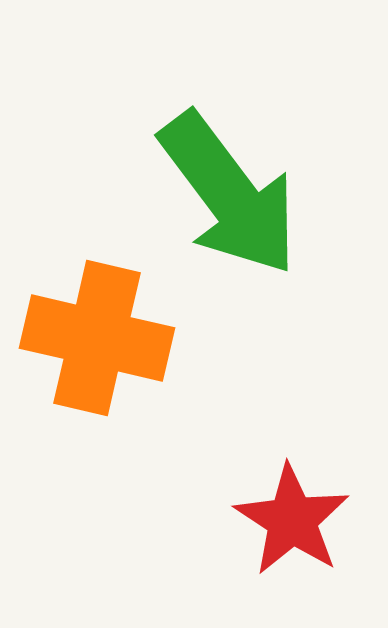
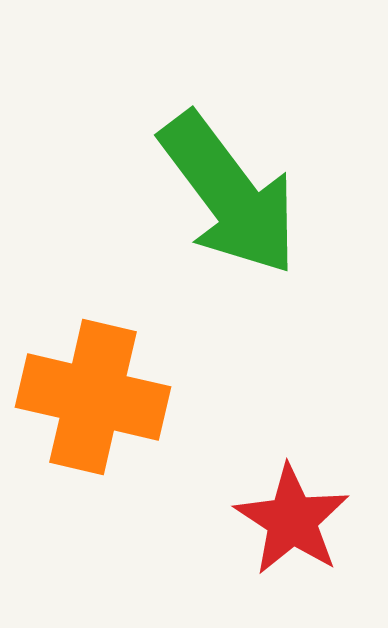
orange cross: moved 4 px left, 59 px down
